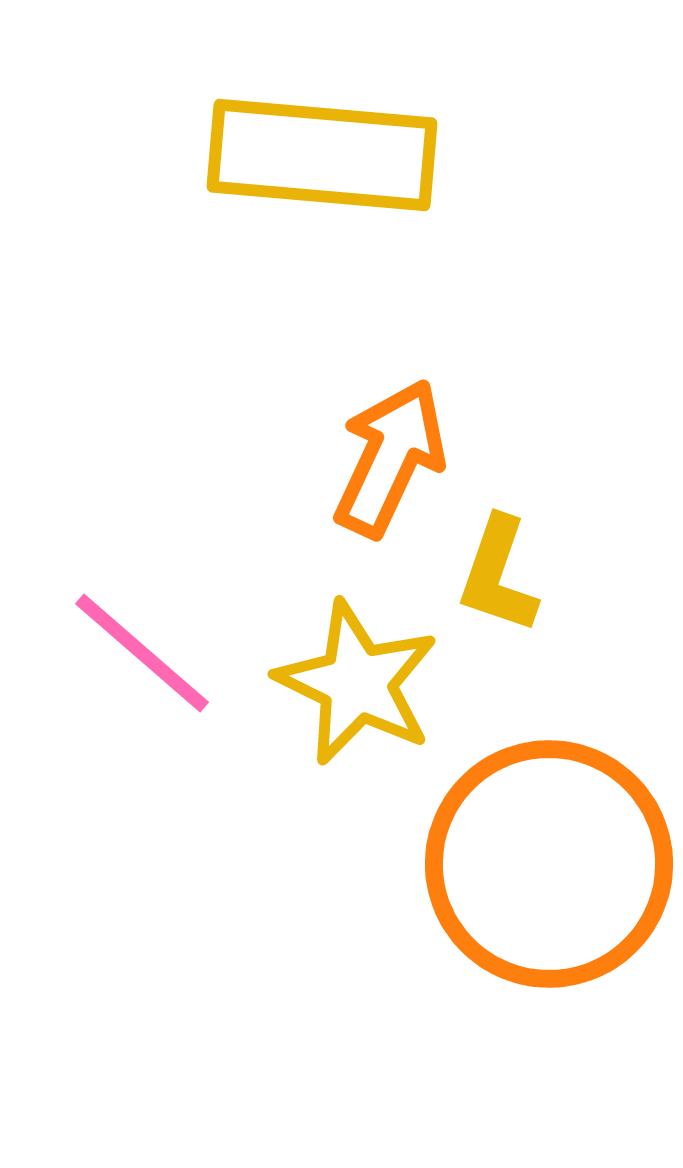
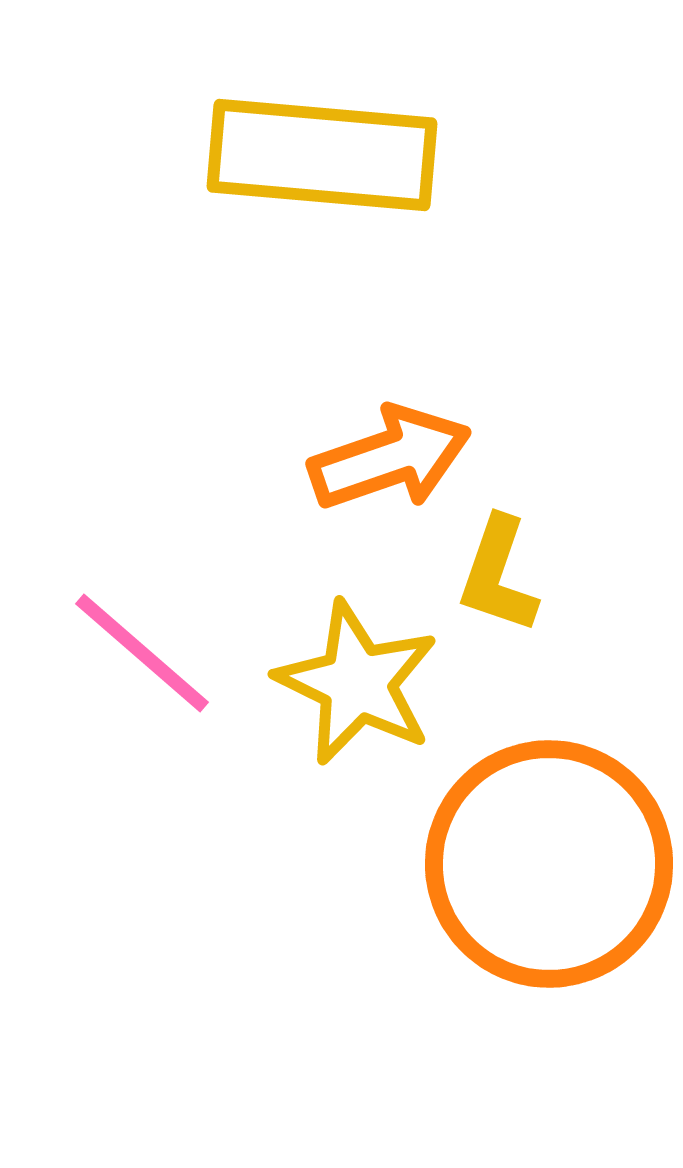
orange arrow: rotated 46 degrees clockwise
